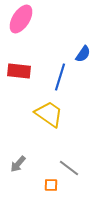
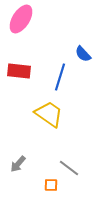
blue semicircle: rotated 102 degrees clockwise
